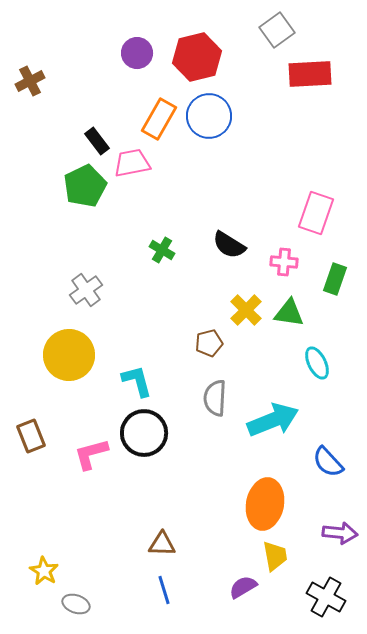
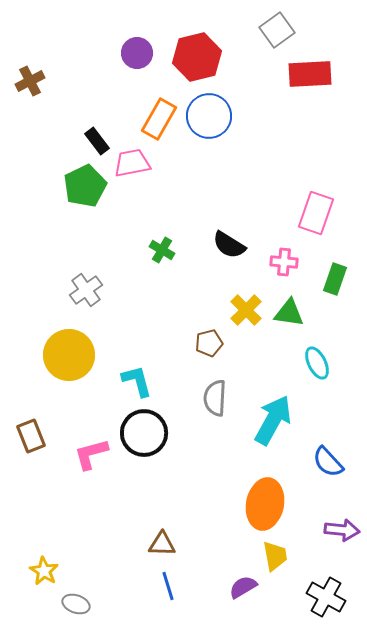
cyan arrow: rotated 39 degrees counterclockwise
purple arrow: moved 2 px right, 3 px up
blue line: moved 4 px right, 4 px up
